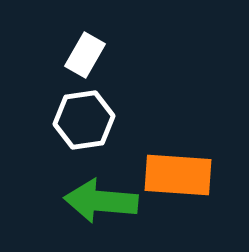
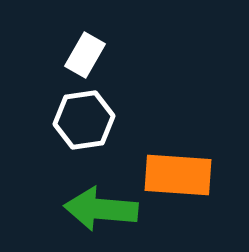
green arrow: moved 8 px down
